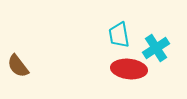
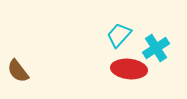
cyan trapezoid: rotated 52 degrees clockwise
brown semicircle: moved 5 px down
